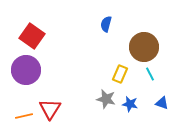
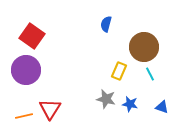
yellow rectangle: moved 1 px left, 3 px up
blue triangle: moved 4 px down
